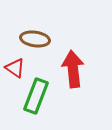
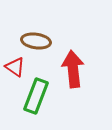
brown ellipse: moved 1 px right, 2 px down
red triangle: moved 1 px up
